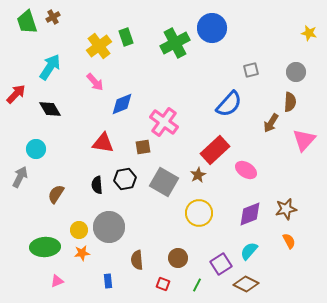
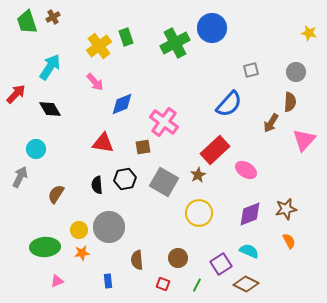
cyan semicircle at (249, 251): rotated 72 degrees clockwise
